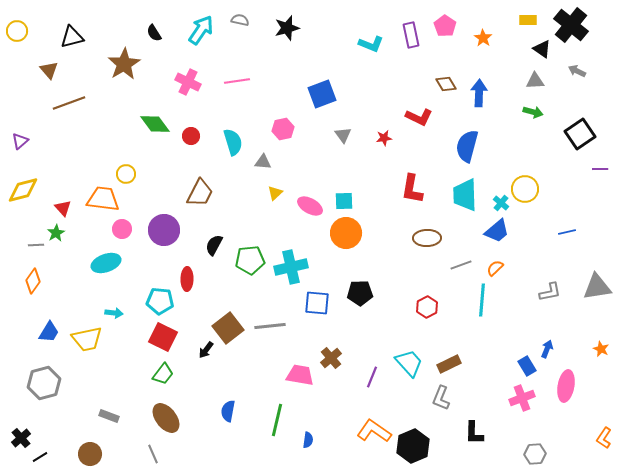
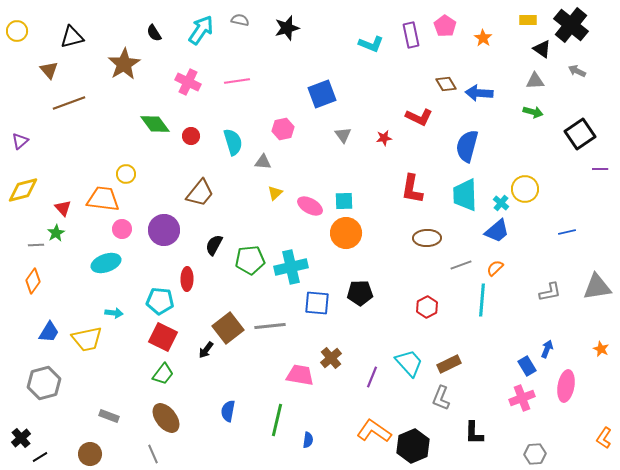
blue arrow at (479, 93): rotated 88 degrees counterclockwise
brown trapezoid at (200, 193): rotated 12 degrees clockwise
